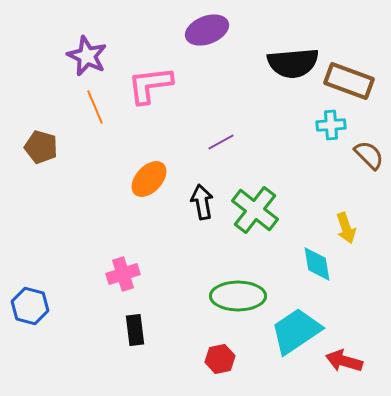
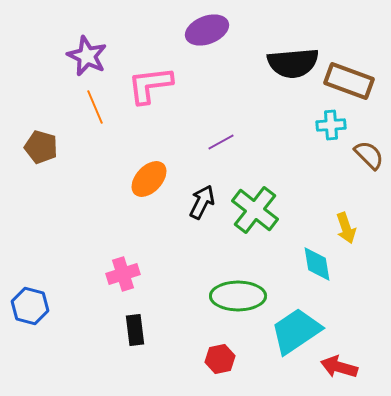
black arrow: rotated 36 degrees clockwise
red arrow: moved 5 px left, 6 px down
